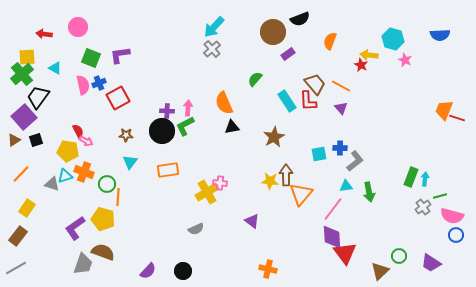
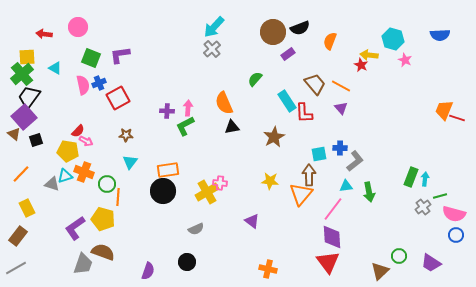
black semicircle at (300, 19): moved 9 px down
black trapezoid at (38, 97): moved 9 px left
red L-shape at (308, 101): moved 4 px left, 12 px down
red semicircle at (78, 131): rotated 72 degrees clockwise
black circle at (162, 131): moved 1 px right, 60 px down
brown triangle at (14, 140): moved 6 px up; rotated 48 degrees counterclockwise
brown arrow at (286, 175): moved 23 px right
yellow rectangle at (27, 208): rotated 60 degrees counterclockwise
pink semicircle at (452, 216): moved 2 px right, 2 px up
red triangle at (345, 253): moved 17 px left, 9 px down
purple semicircle at (148, 271): rotated 24 degrees counterclockwise
black circle at (183, 271): moved 4 px right, 9 px up
